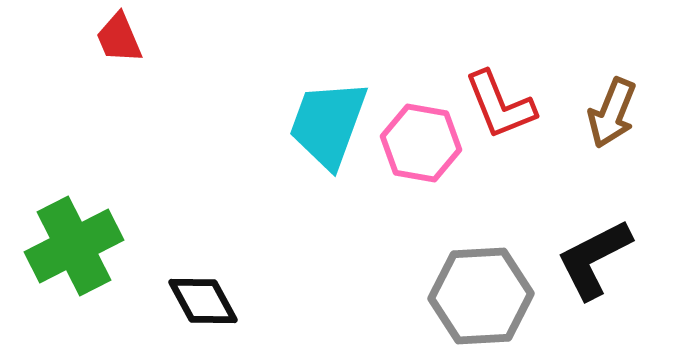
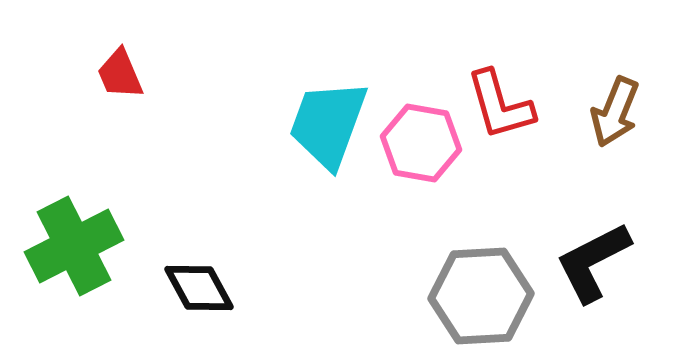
red trapezoid: moved 1 px right, 36 px down
red L-shape: rotated 6 degrees clockwise
brown arrow: moved 3 px right, 1 px up
black L-shape: moved 1 px left, 3 px down
black diamond: moved 4 px left, 13 px up
